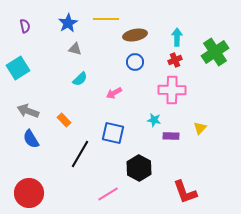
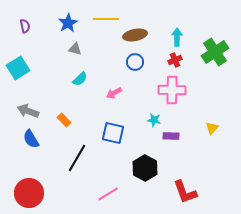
yellow triangle: moved 12 px right
black line: moved 3 px left, 4 px down
black hexagon: moved 6 px right
